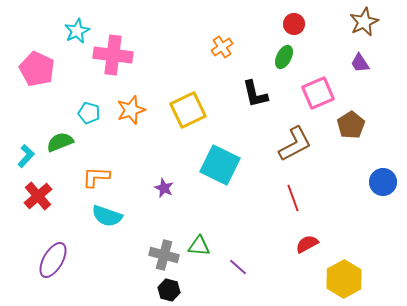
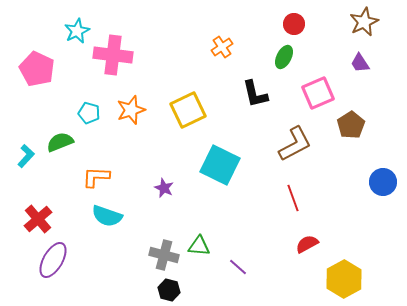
red cross: moved 23 px down
